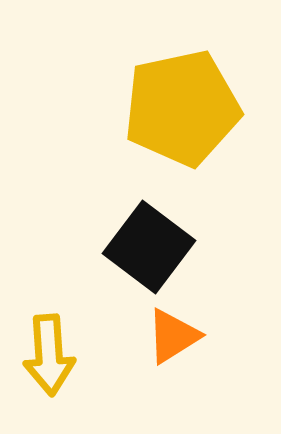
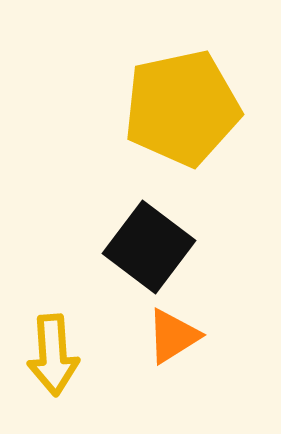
yellow arrow: moved 4 px right
